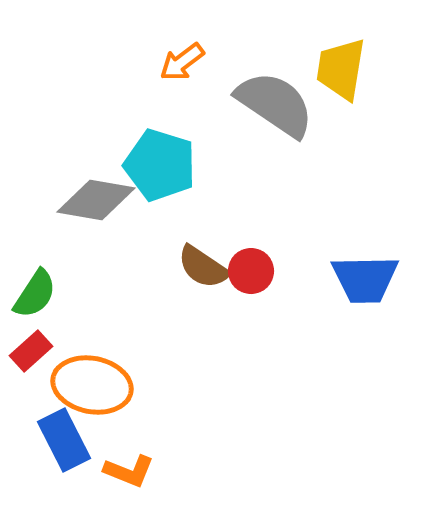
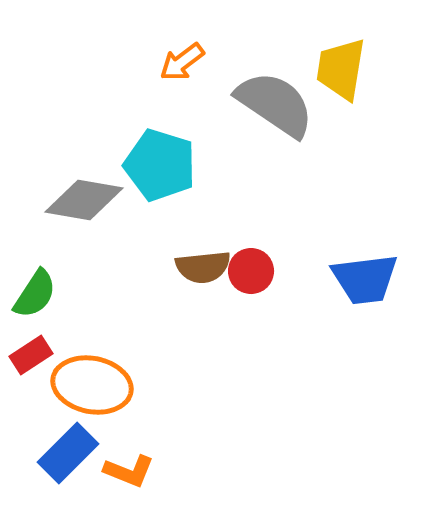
gray diamond: moved 12 px left
brown semicircle: rotated 40 degrees counterclockwise
blue trapezoid: rotated 6 degrees counterclockwise
red rectangle: moved 4 px down; rotated 9 degrees clockwise
blue rectangle: moved 4 px right, 13 px down; rotated 72 degrees clockwise
